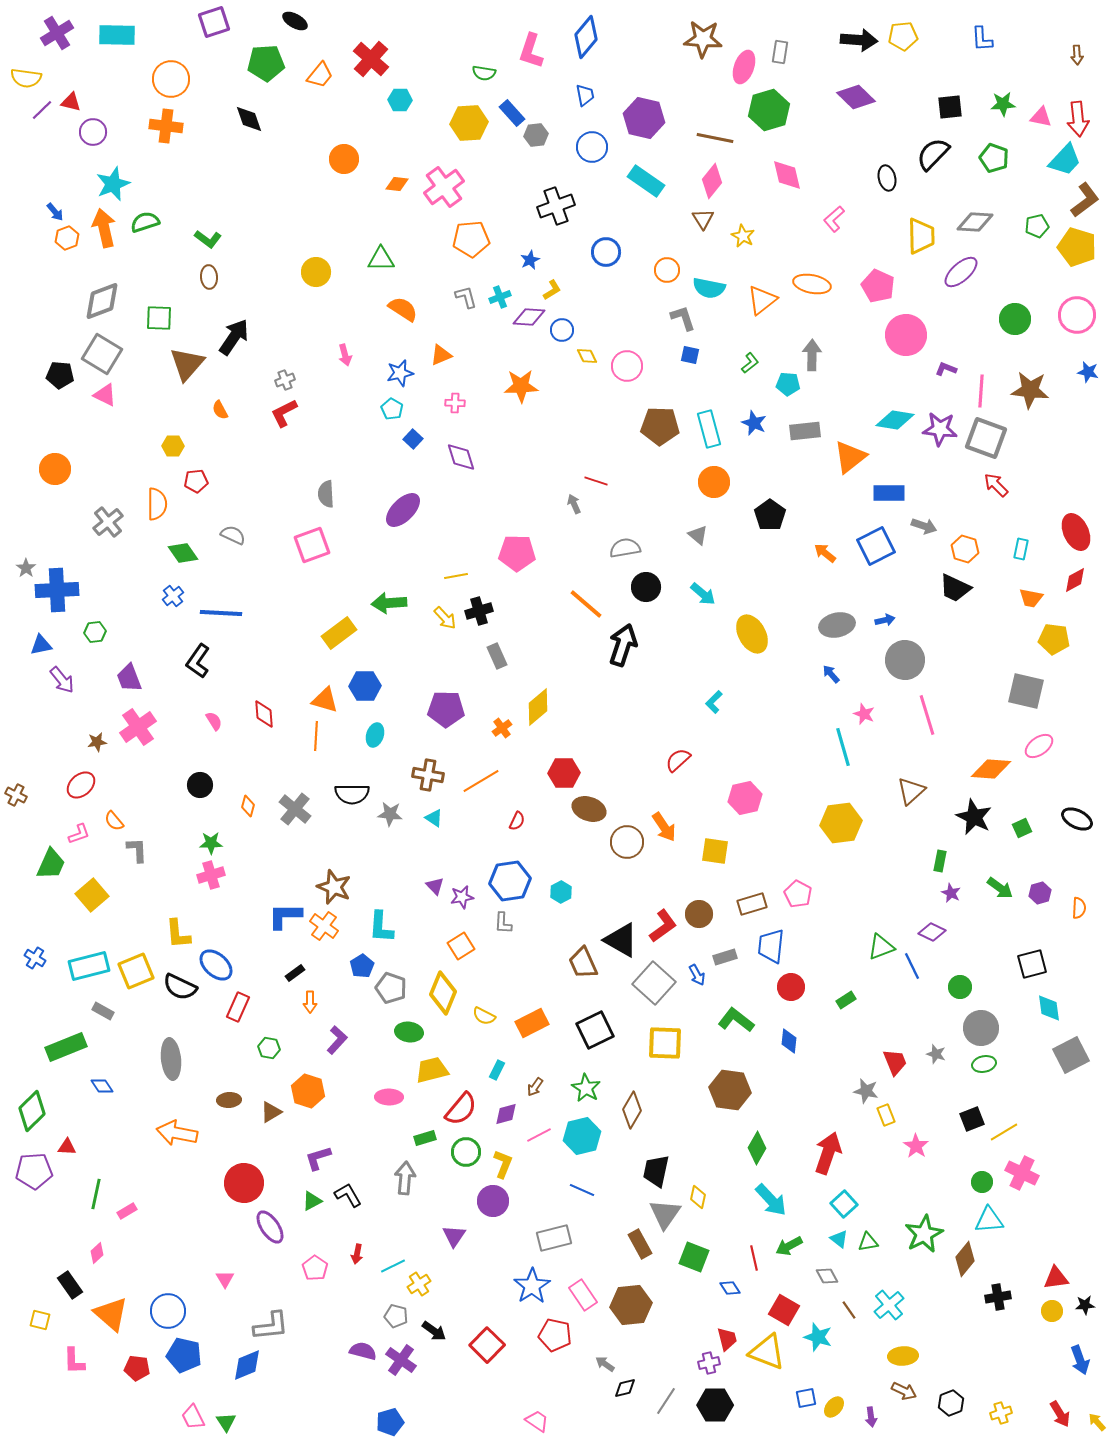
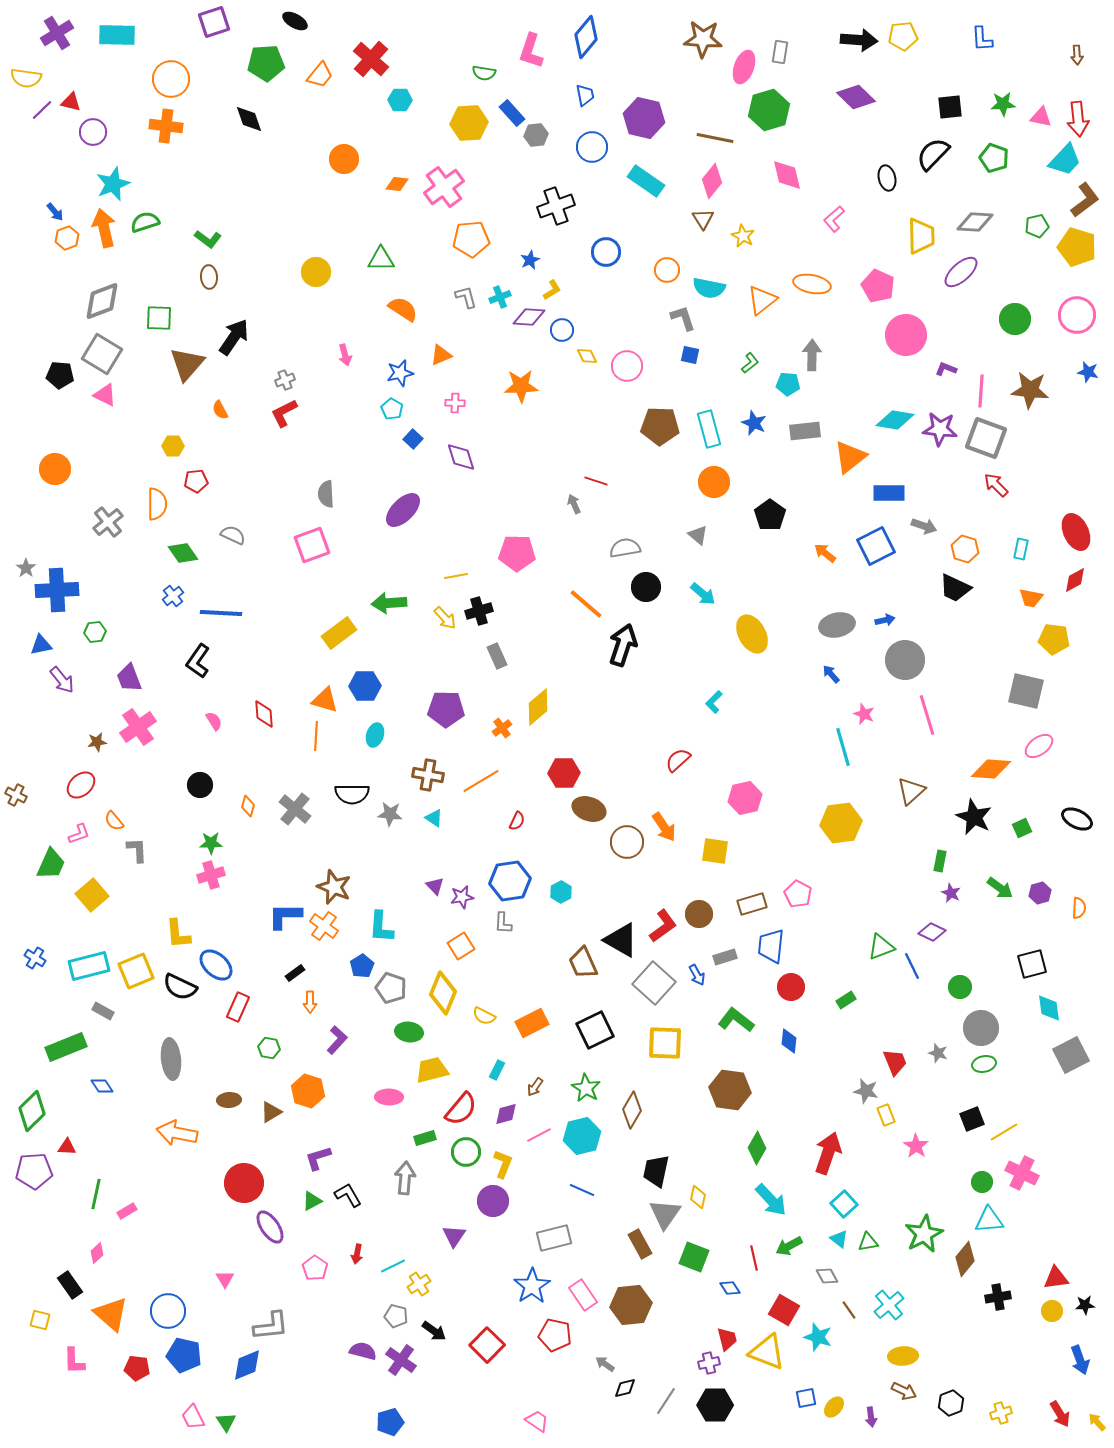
gray star at (936, 1054): moved 2 px right, 1 px up
